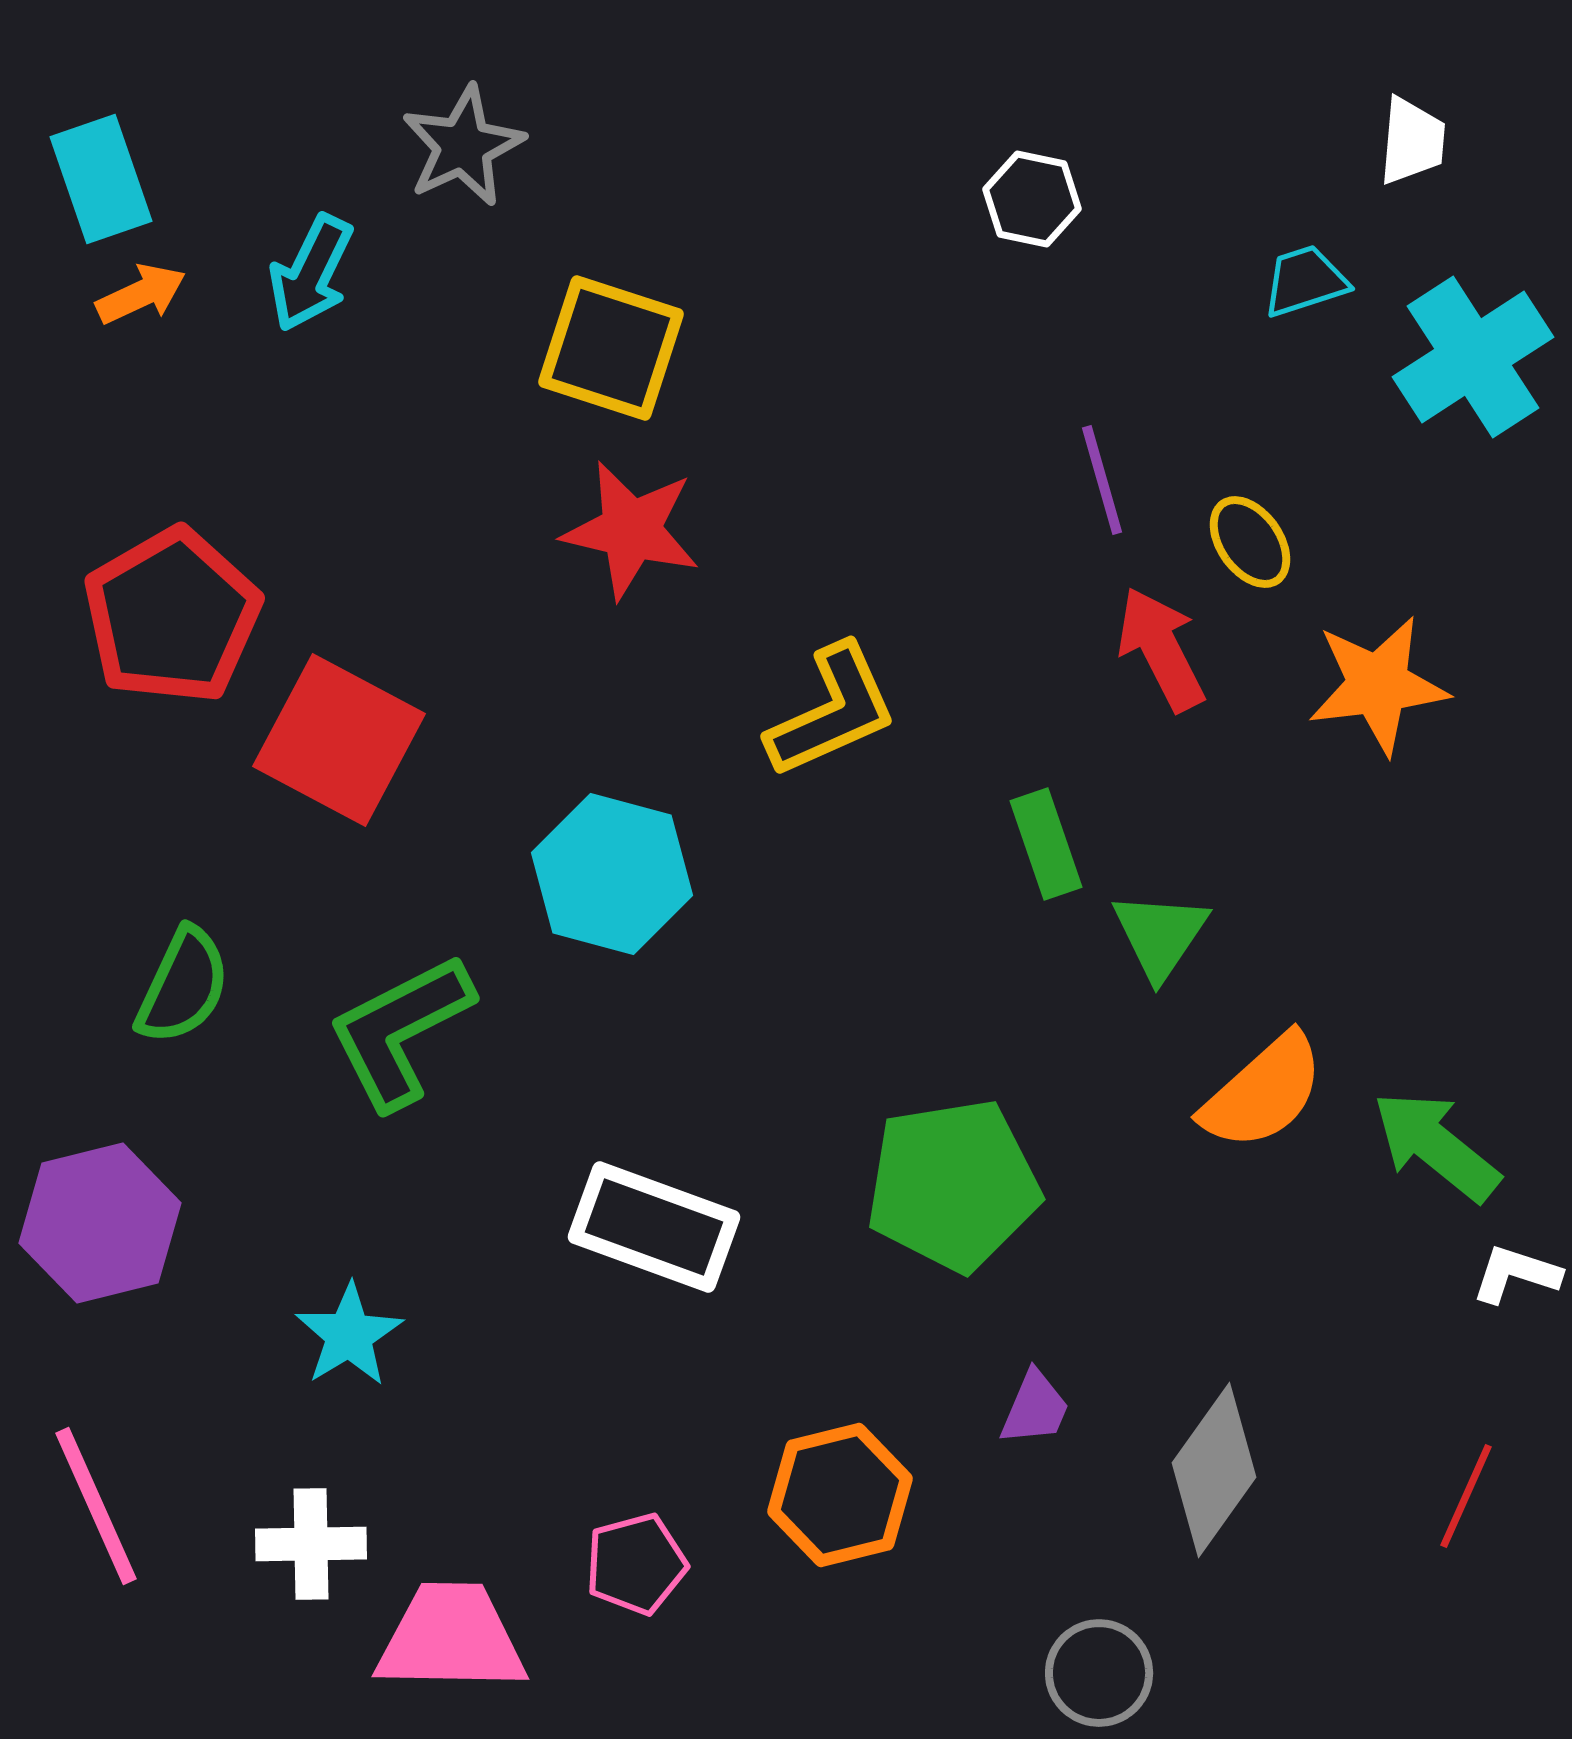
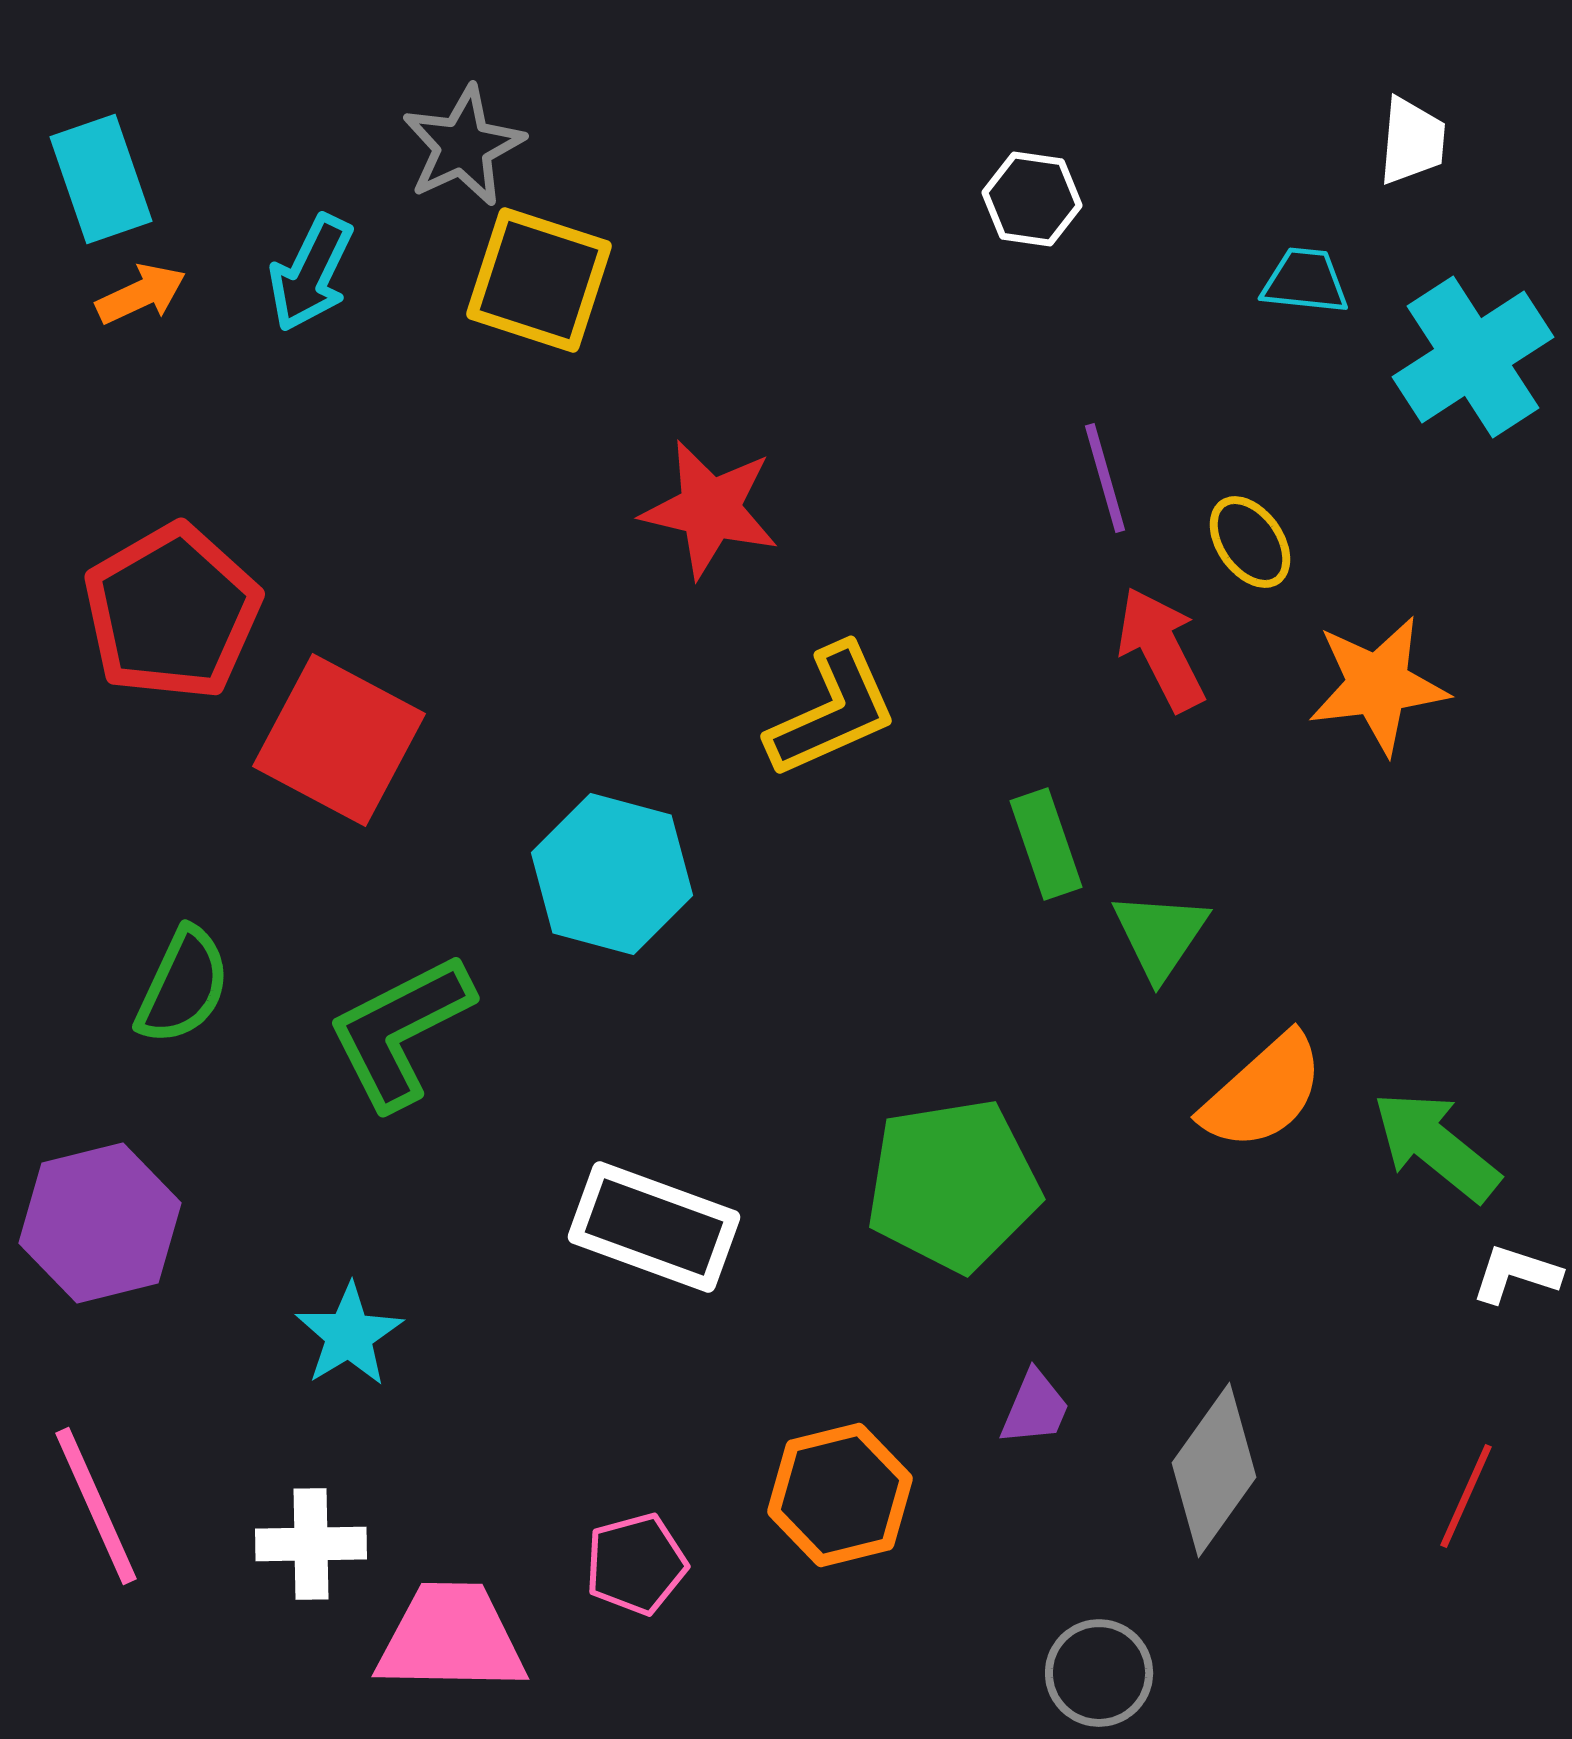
white hexagon: rotated 4 degrees counterclockwise
cyan trapezoid: rotated 24 degrees clockwise
yellow square: moved 72 px left, 68 px up
purple line: moved 3 px right, 2 px up
red star: moved 79 px right, 21 px up
red pentagon: moved 4 px up
